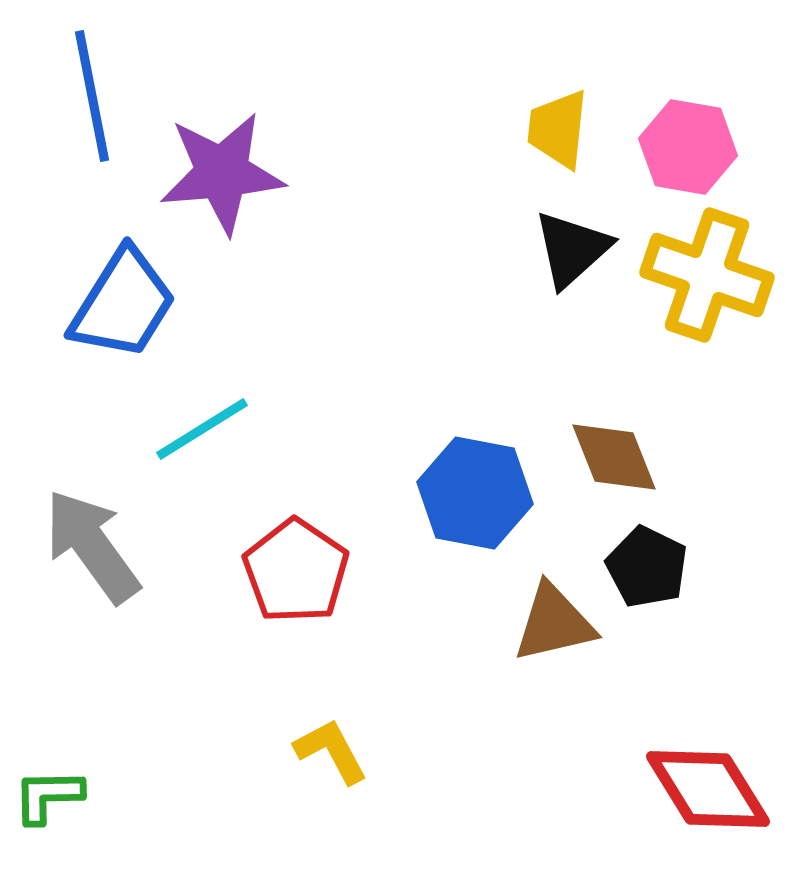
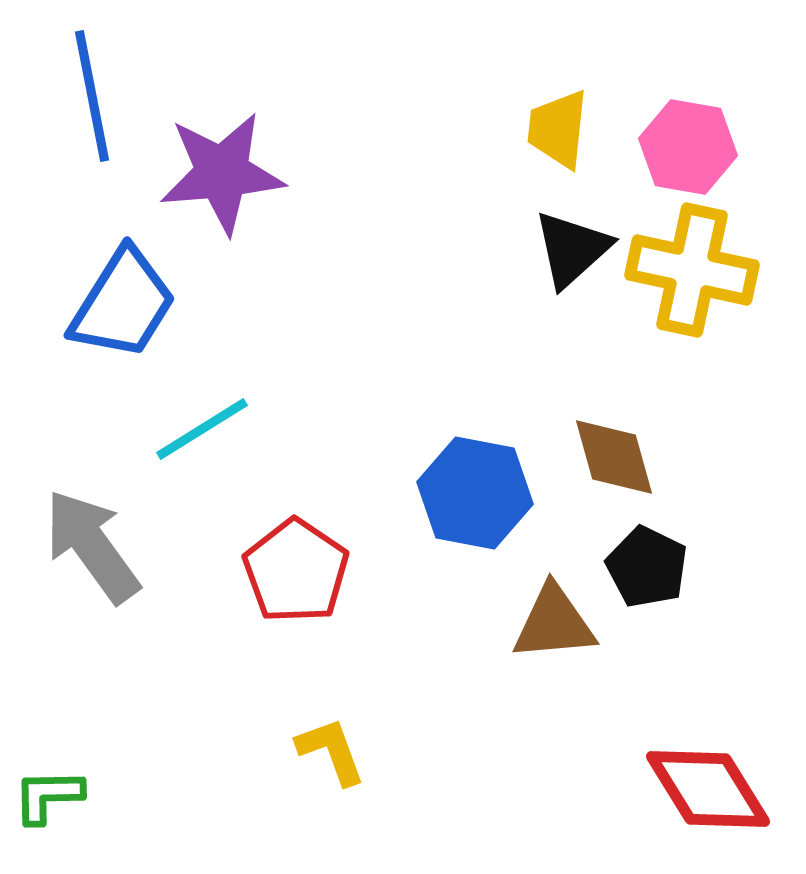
yellow cross: moved 15 px left, 5 px up; rotated 7 degrees counterclockwise
brown diamond: rotated 6 degrees clockwise
brown triangle: rotated 8 degrees clockwise
yellow L-shape: rotated 8 degrees clockwise
